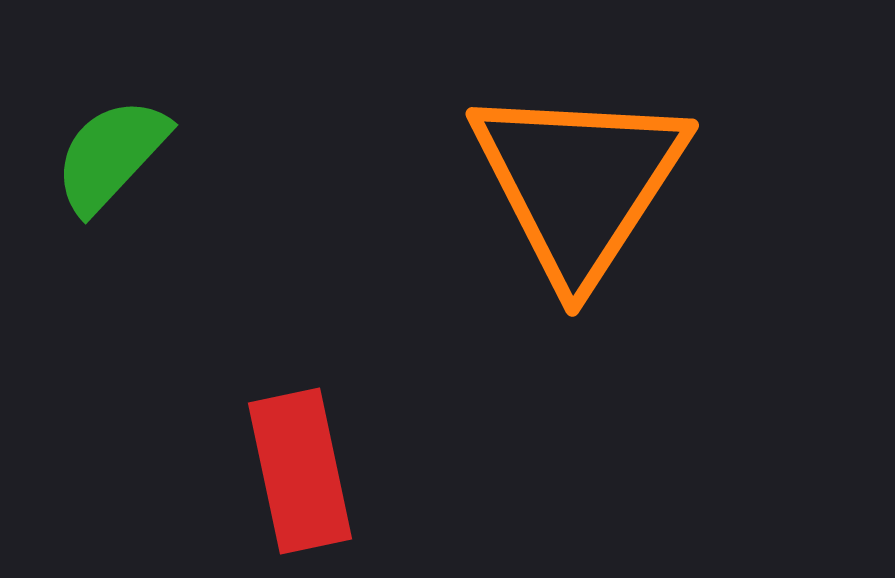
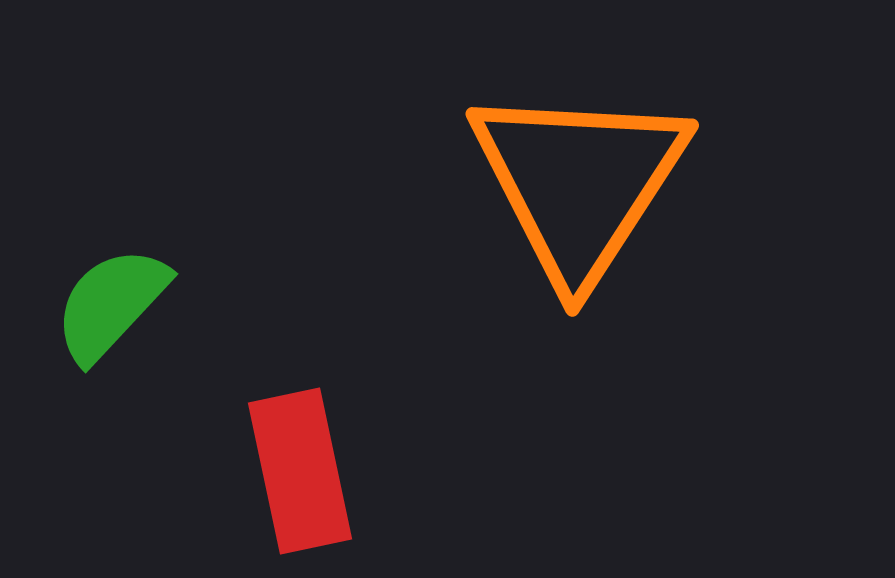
green semicircle: moved 149 px down
